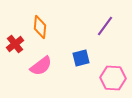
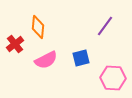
orange diamond: moved 2 px left
pink semicircle: moved 5 px right, 6 px up; rotated 10 degrees clockwise
